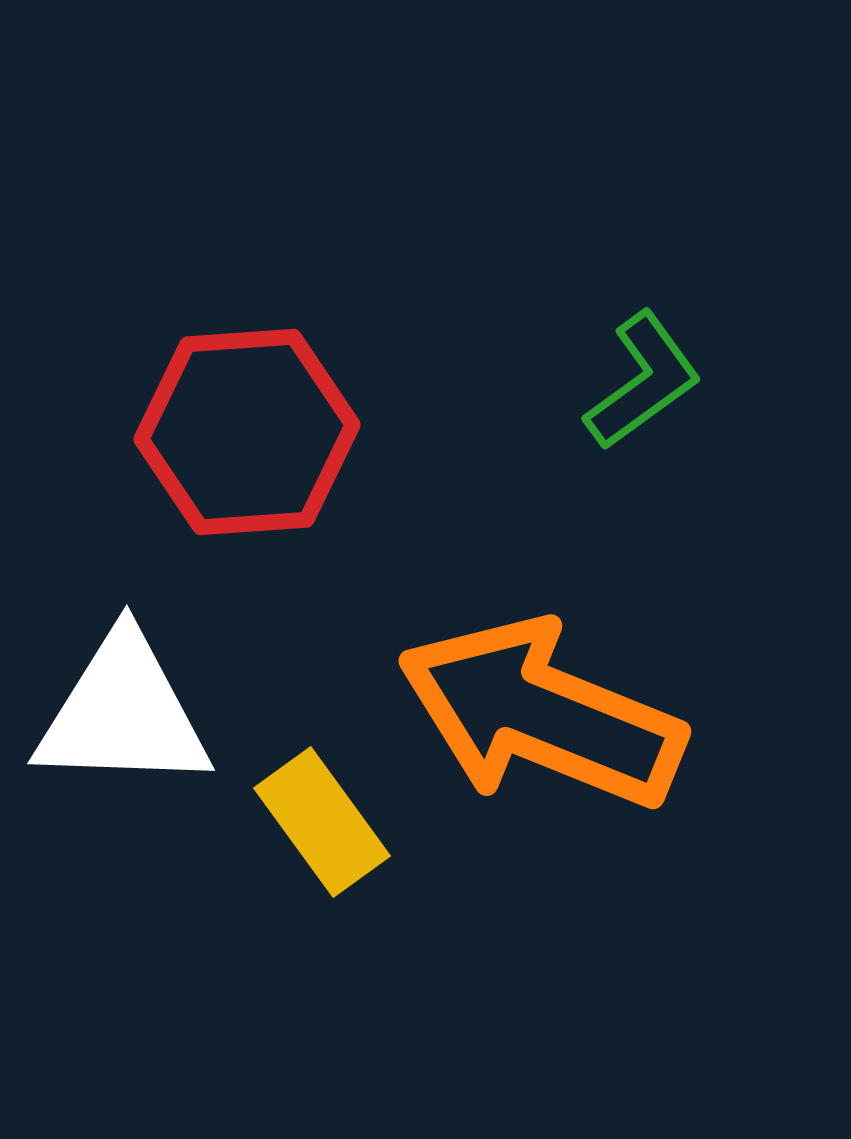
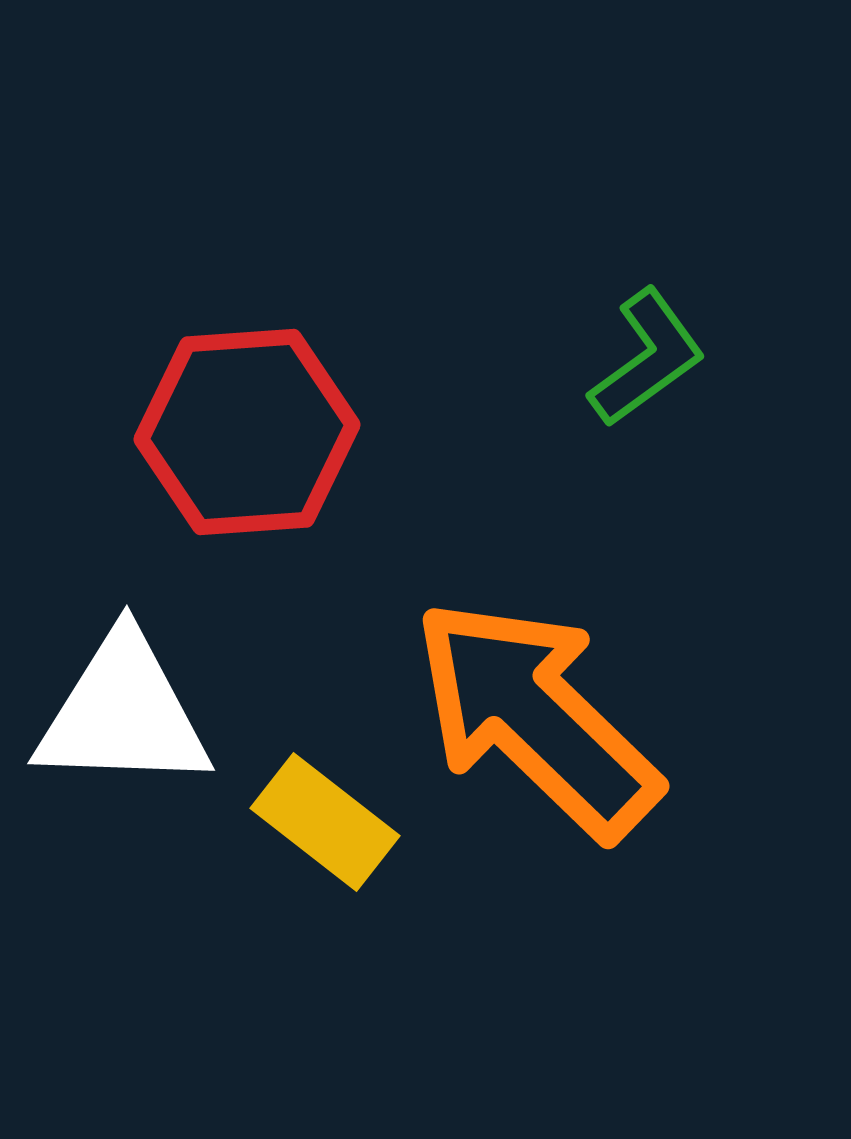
green L-shape: moved 4 px right, 23 px up
orange arrow: moved 5 px left, 4 px down; rotated 22 degrees clockwise
yellow rectangle: moved 3 px right; rotated 16 degrees counterclockwise
